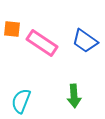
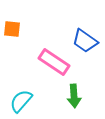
pink rectangle: moved 12 px right, 19 px down
cyan semicircle: rotated 20 degrees clockwise
